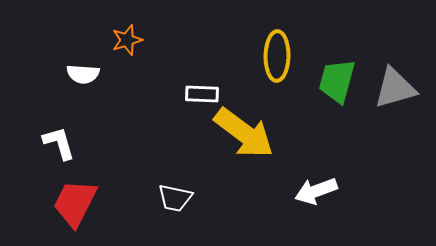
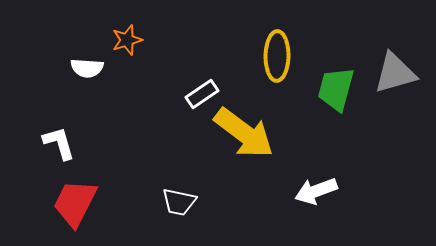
white semicircle: moved 4 px right, 6 px up
green trapezoid: moved 1 px left, 8 px down
gray triangle: moved 15 px up
white rectangle: rotated 36 degrees counterclockwise
white trapezoid: moved 4 px right, 4 px down
